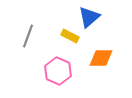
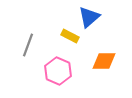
gray line: moved 9 px down
orange diamond: moved 3 px right, 3 px down
